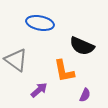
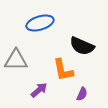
blue ellipse: rotated 28 degrees counterclockwise
gray triangle: rotated 35 degrees counterclockwise
orange L-shape: moved 1 px left, 1 px up
purple semicircle: moved 3 px left, 1 px up
